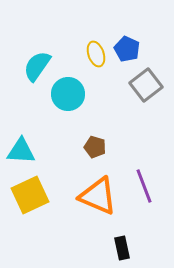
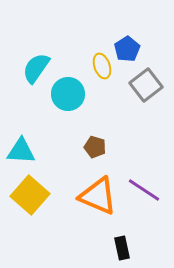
blue pentagon: rotated 15 degrees clockwise
yellow ellipse: moved 6 px right, 12 px down
cyan semicircle: moved 1 px left, 2 px down
purple line: moved 4 px down; rotated 36 degrees counterclockwise
yellow square: rotated 24 degrees counterclockwise
